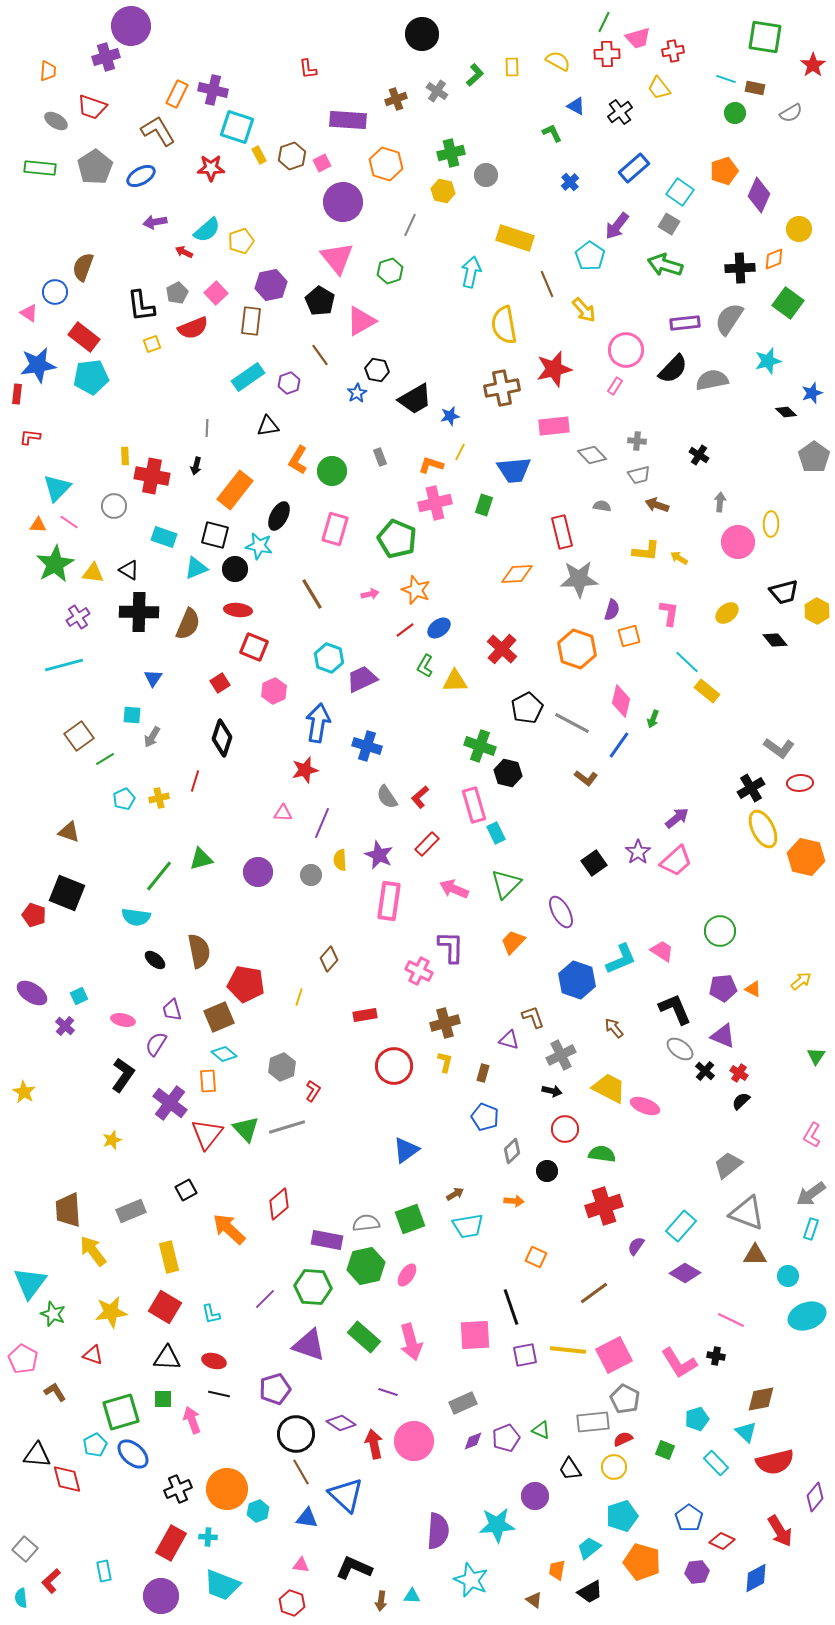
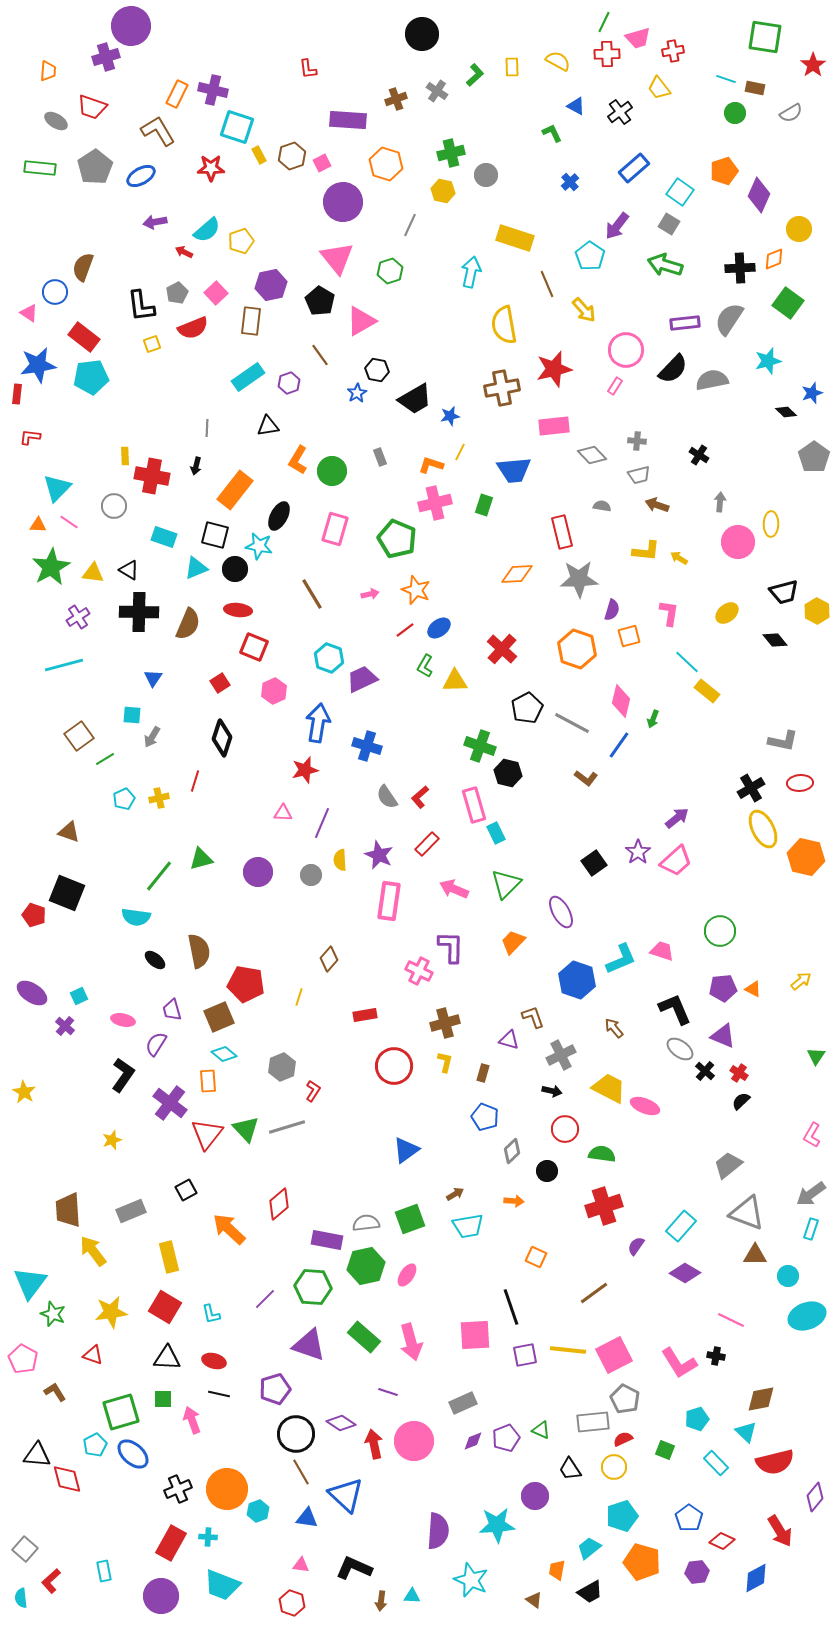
green star at (55, 564): moved 4 px left, 3 px down
gray L-shape at (779, 748): moved 4 px right, 7 px up; rotated 24 degrees counterclockwise
pink trapezoid at (662, 951): rotated 15 degrees counterclockwise
